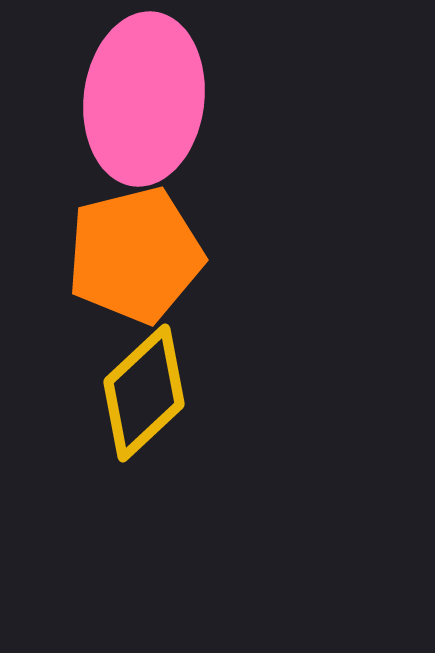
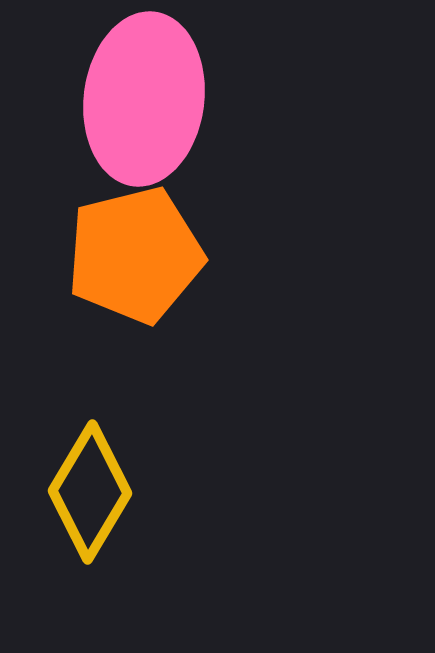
yellow diamond: moved 54 px left, 99 px down; rotated 16 degrees counterclockwise
